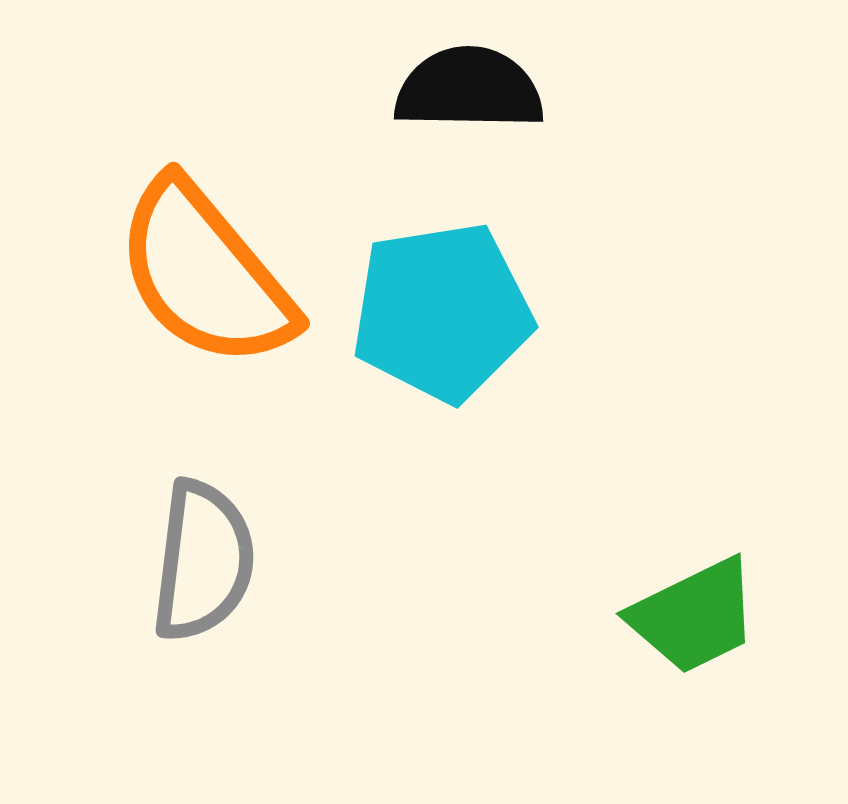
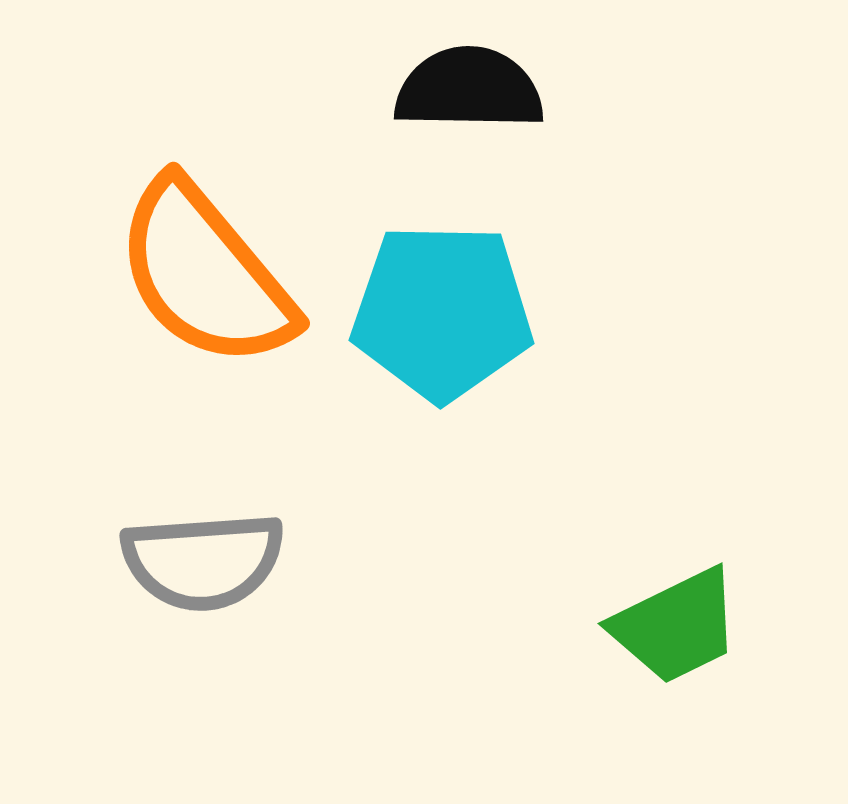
cyan pentagon: rotated 10 degrees clockwise
gray semicircle: rotated 79 degrees clockwise
green trapezoid: moved 18 px left, 10 px down
